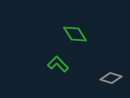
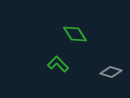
gray diamond: moved 6 px up
